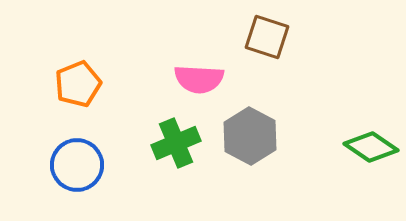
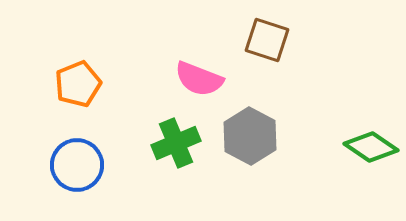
brown square: moved 3 px down
pink semicircle: rotated 18 degrees clockwise
